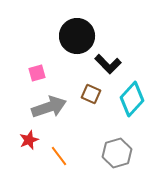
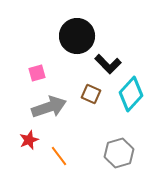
cyan diamond: moved 1 px left, 5 px up
gray hexagon: moved 2 px right
